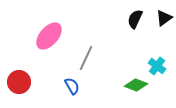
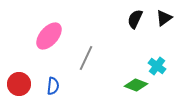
red circle: moved 2 px down
blue semicircle: moved 19 px left; rotated 36 degrees clockwise
